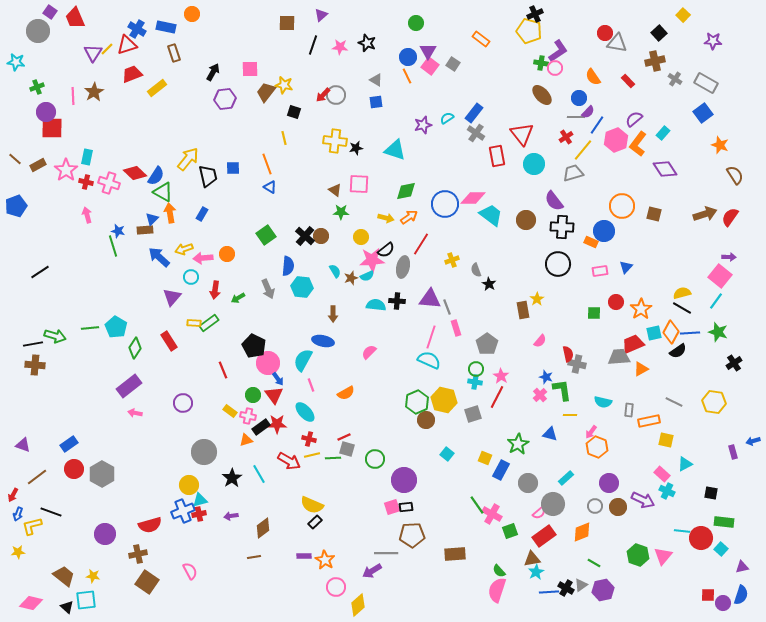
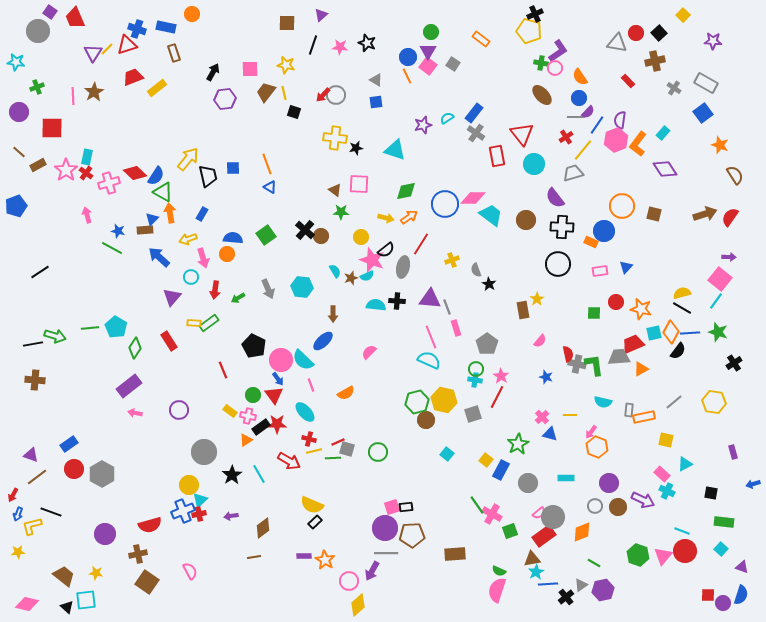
green circle at (416, 23): moved 15 px right, 9 px down
blue cross at (137, 29): rotated 12 degrees counterclockwise
red circle at (605, 33): moved 31 px right
pink square at (430, 66): moved 2 px left
red trapezoid at (132, 74): moved 1 px right, 3 px down
orange semicircle at (593, 77): moved 13 px left
gray cross at (675, 79): moved 1 px left, 9 px down
yellow star at (284, 85): moved 2 px right, 20 px up
purple circle at (46, 112): moved 27 px left
purple semicircle at (634, 119): moved 14 px left, 1 px down; rotated 42 degrees counterclockwise
yellow line at (284, 138): moved 45 px up
yellow cross at (335, 141): moved 3 px up
brown line at (15, 159): moved 4 px right, 7 px up
red cross at (86, 182): moved 9 px up; rotated 24 degrees clockwise
pink cross at (109, 183): rotated 35 degrees counterclockwise
purple semicircle at (554, 201): moved 1 px right, 3 px up
black cross at (305, 236): moved 6 px up
green line at (113, 246): moved 1 px left, 2 px down; rotated 45 degrees counterclockwise
yellow arrow at (184, 249): moved 4 px right, 10 px up
pink arrow at (203, 258): rotated 102 degrees counterclockwise
pink star at (372, 260): rotated 25 degrees clockwise
blue semicircle at (288, 266): moved 55 px left, 28 px up; rotated 90 degrees counterclockwise
pink square at (720, 276): moved 3 px down
orange star at (641, 309): rotated 25 degrees counterclockwise
pink line at (431, 337): rotated 40 degrees counterclockwise
blue ellipse at (323, 341): rotated 55 degrees counterclockwise
black semicircle at (678, 351): rotated 18 degrees counterclockwise
cyan semicircle at (303, 360): rotated 75 degrees counterclockwise
pink circle at (268, 363): moved 13 px right, 3 px up
brown cross at (35, 365): moved 15 px down
cyan cross at (475, 382): moved 2 px up
green L-shape at (562, 390): moved 32 px right, 25 px up
pink cross at (540, 395): moved 2 px right, 22 px down
green hexagon at (417, 402): rotated 10 degrees clockwise
gray line at (674, 402): rotated 66 degrees counterclockwise
purple circle at (183, 403): moved 4 px left, 7 px down
orange rectangle at (649, 421): moved 5 px left, 4 px up
red line at (344, 437): moved 6 px left, 5 px down
orange triangle at (246, 440): rotated 16 degrees counterclockwise
blue arrow at (753, 441): moved 43 px down
purple triangle at (23, 445): moved 8 px right, 10 px down
yellow line at (312, 455): moved 2 px right, 4 px up
yellow square at (485, 458): moved 1 px right, 2 px down; rotated 16 degrees clockwise
green circle at (375, 459): moved 3 px right, 7 px up
black star at (232, 478): moved 3 px up
cyan rectangle at (566, 478): rotated 42 degrees clockwise
purple circle at (404, 480): moved 19 px left, 48 px down
cyan triangle at (200, 500): rotated 28 degrees counterclockwise
gray circle at (553, 504): moved 13 px down
cyan line at (682, 531): rotated 14 degrees clockwise
red circle at (701, 538): moved 16 px left, 13 px down
purple triangle at (742, 567): rotated 32 degrees clockwise
purple arrow at (372, 571): rotated 30 degrees counterclockwise
green semicircle at (499, 571): rotated 24 degrees counterclockwise
yellow star at (93, 576): moved 3 px right, 3 px up
pink circle at (336, 587): moved 13 px right, 6 px up
black cross at (566, 588): moved 9 px down; rotated 21 degrees clockwise
blue line at (549, 592): moved 1 px left, 8 px up
pink diamond at (31, 603): moved 4 px left, 1 px down
